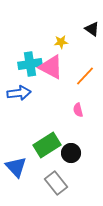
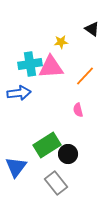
pink triangle: rotated 32 degrees counterclockwise
black circle: moved 3 px left, 1 px down
blue triangle: rotated 20 degrees clockwise
